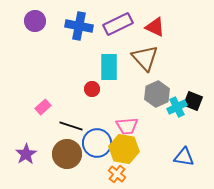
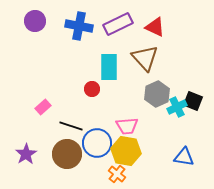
yellow hexagon: moved 2 px right, 2 px down
